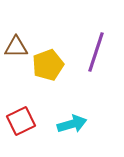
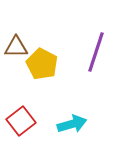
yellow pentagon: moved 6 px left, 1 px up; rotated 24 degrees counterclockwise
red square: rotated 12 degrees counterclockwise
